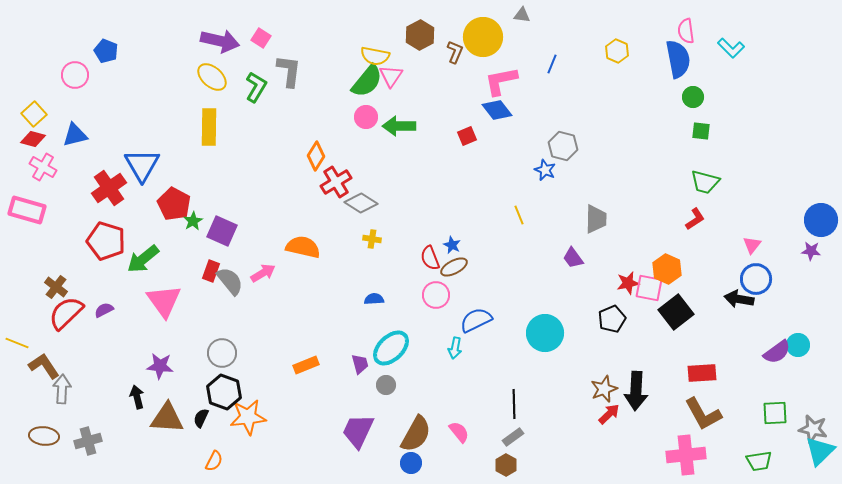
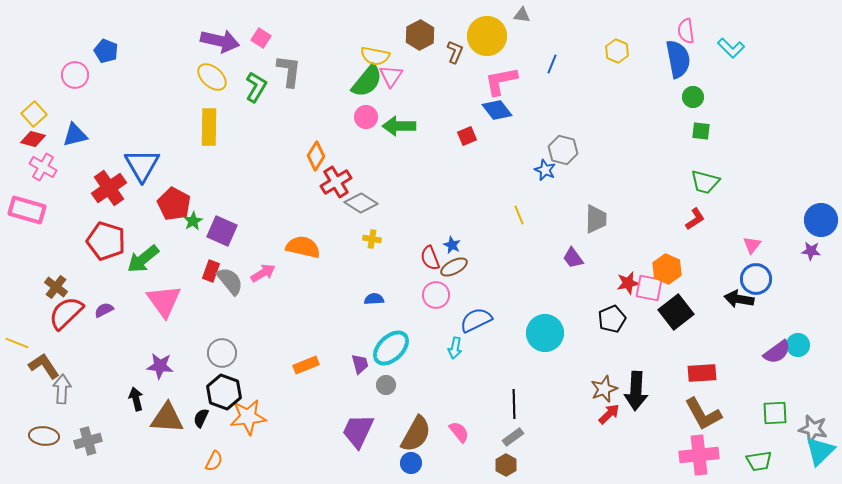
yellow circle at (483, 37): moved 4 px right, 1 px up
gray hexagon at (563, 146): moved 4 px down
black arrow at (137, 397): moved 1 px left, 2 px down
pink cross at (686, 455): moved 13 px right
